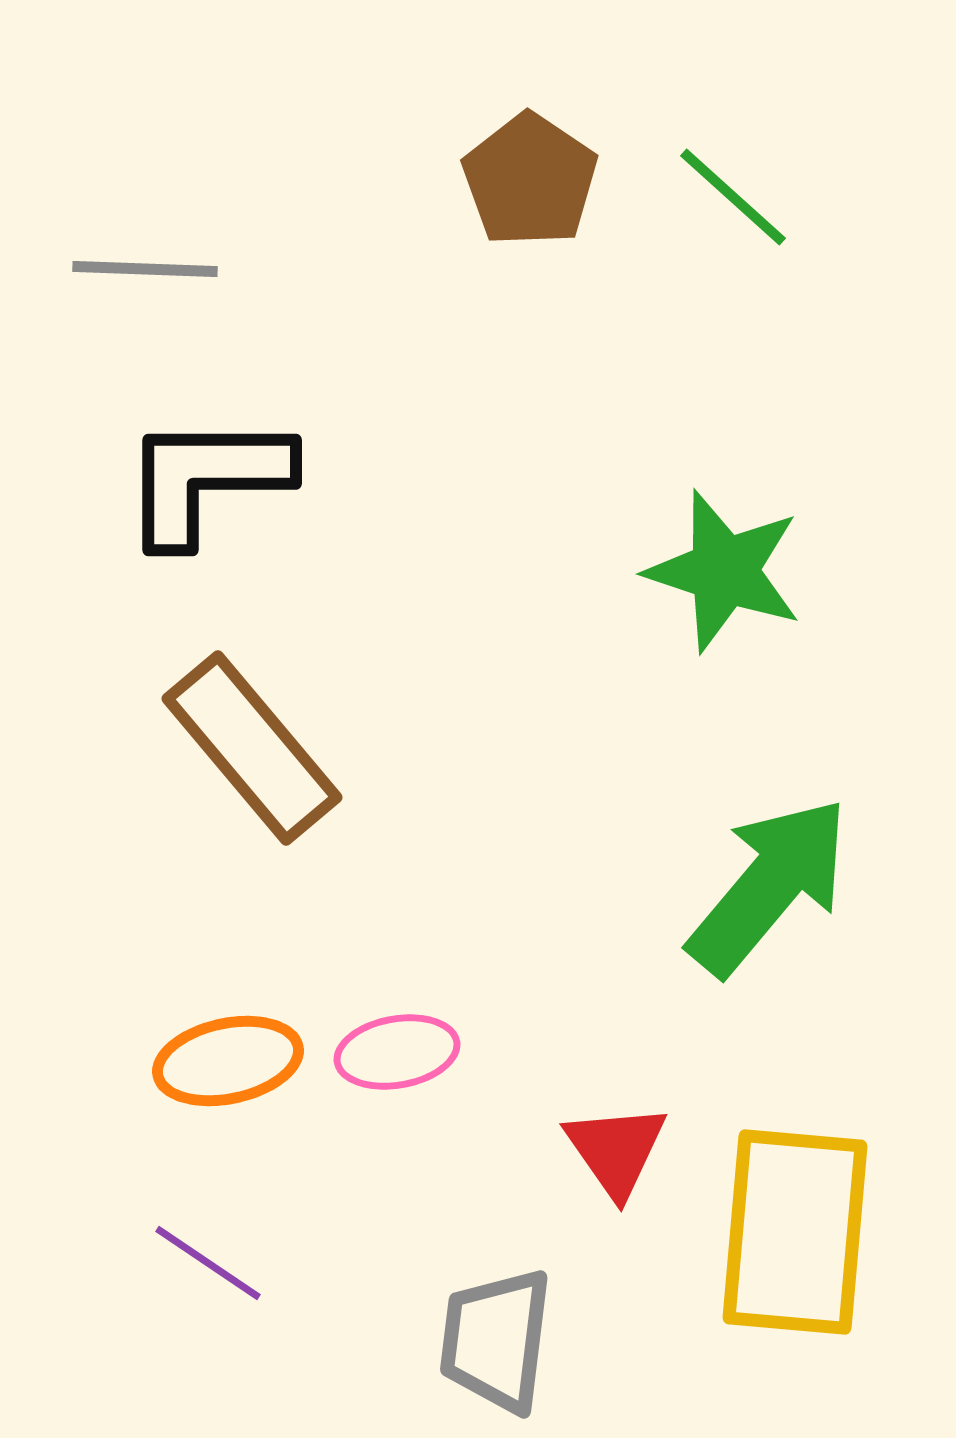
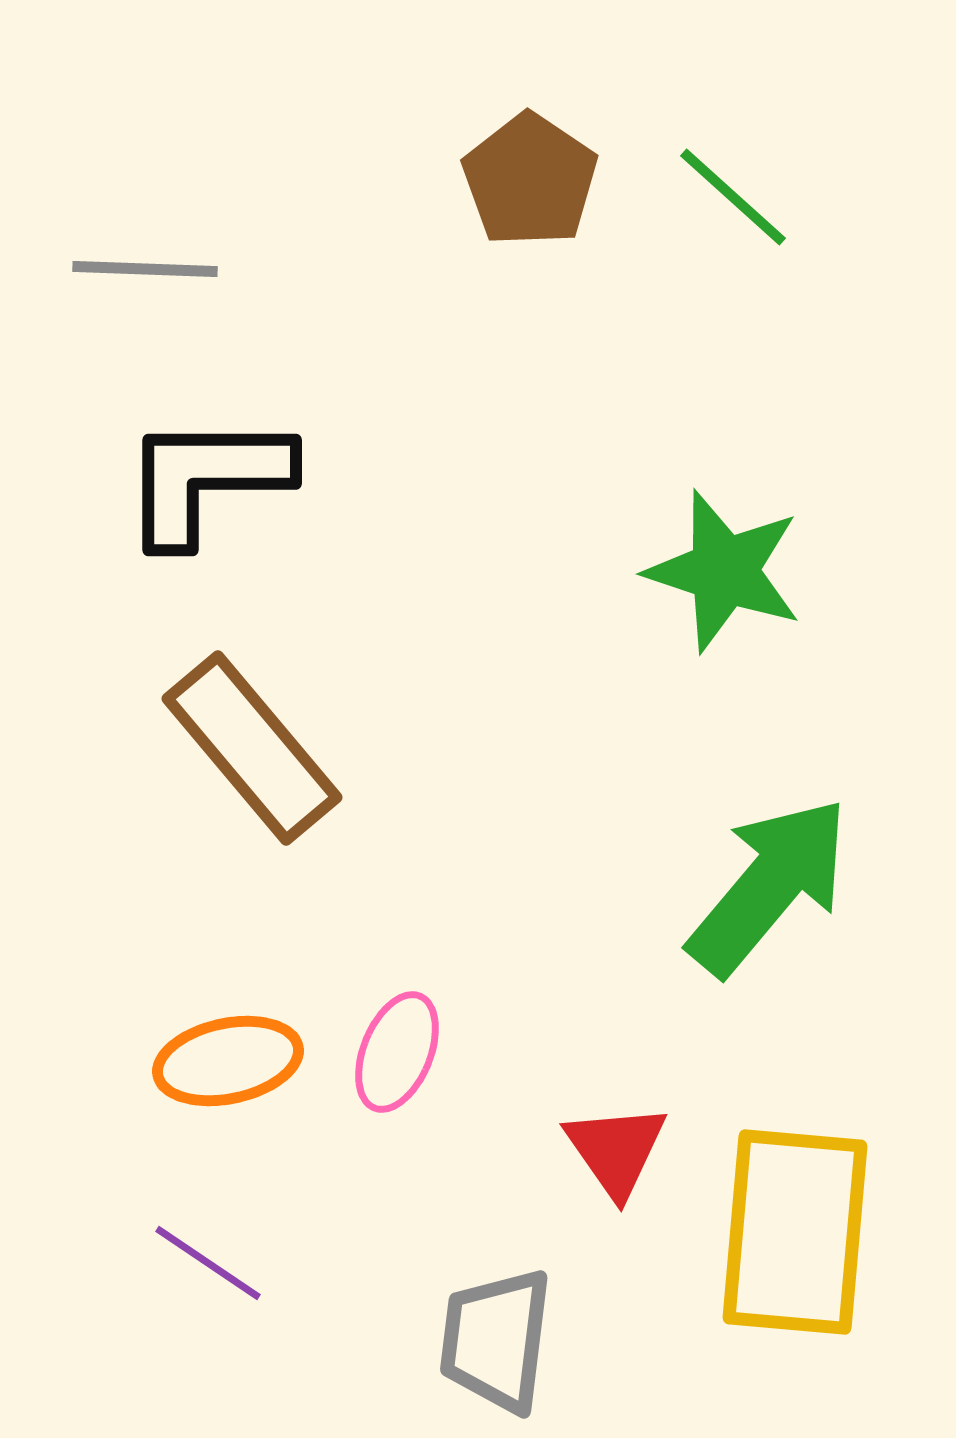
pink ellipse: rotated 58 degrees counterclockwise
